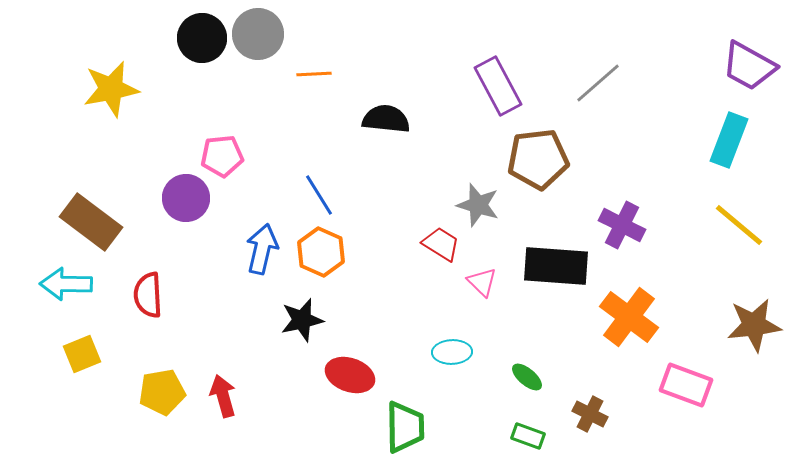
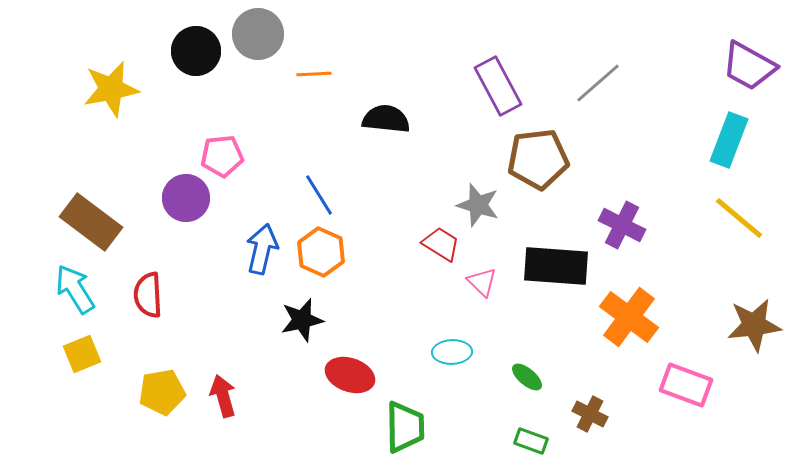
black circle: moved 6 px left, 13 px down
yellow line: moved 7 px up
cyan arrow: moved 9 px right, 5 px down; rotated 57 degrees clockwise
green rectangle: moved 3 px right, 5 px down
